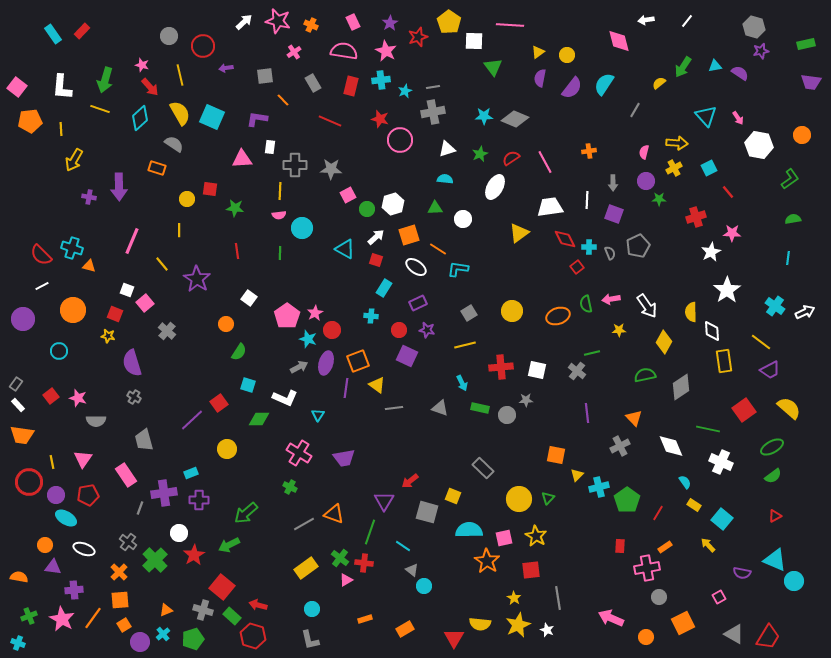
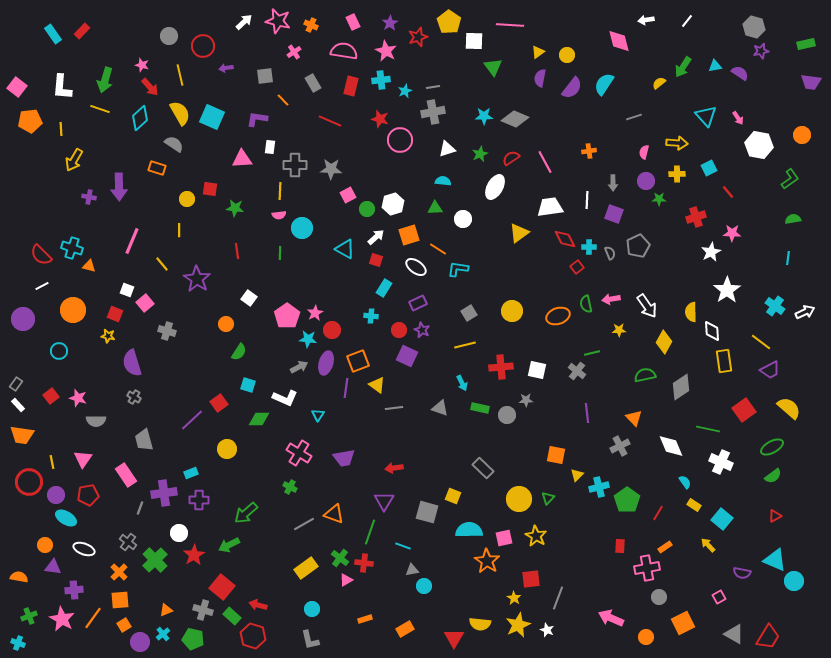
gray line at (635, 110): moved 1 px left, 7 px down; rotated 42 degrees clockwise
yellow cross at (674, 168): moved 3 px right, 6 px down; rotated 28 degrees clockwise
cyan semicircle at (445, 179): moved 2 px left, 2 px down
purple star at (427, 330): moved 5 px left; rotated 14 degrees clockwise
gray cross at (167, 331): rotated 24 degrees counterclockwise
cyan star at (308, 339): rotated 12 degrees counterclockwise
red arrow at (410, 481): moved 16 px left, 13 px up; rotated 30 degrees clockwise
cyan line at (403, 546): rotated 14 degrees counterclockwise
gray triangle at (412, 570): rotated 48 degrees counterclockwise
red square at (531, 570): moved 9 px down
gray line at (558, 598): rotated 30 degrees clockwise
green pentagon at (193, 639): rotated 30 degrees clockwise
